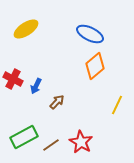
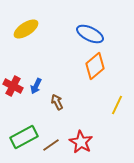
red cross: moved 7 px down
brown arrow: rotated 70 degrees counterclockwise
